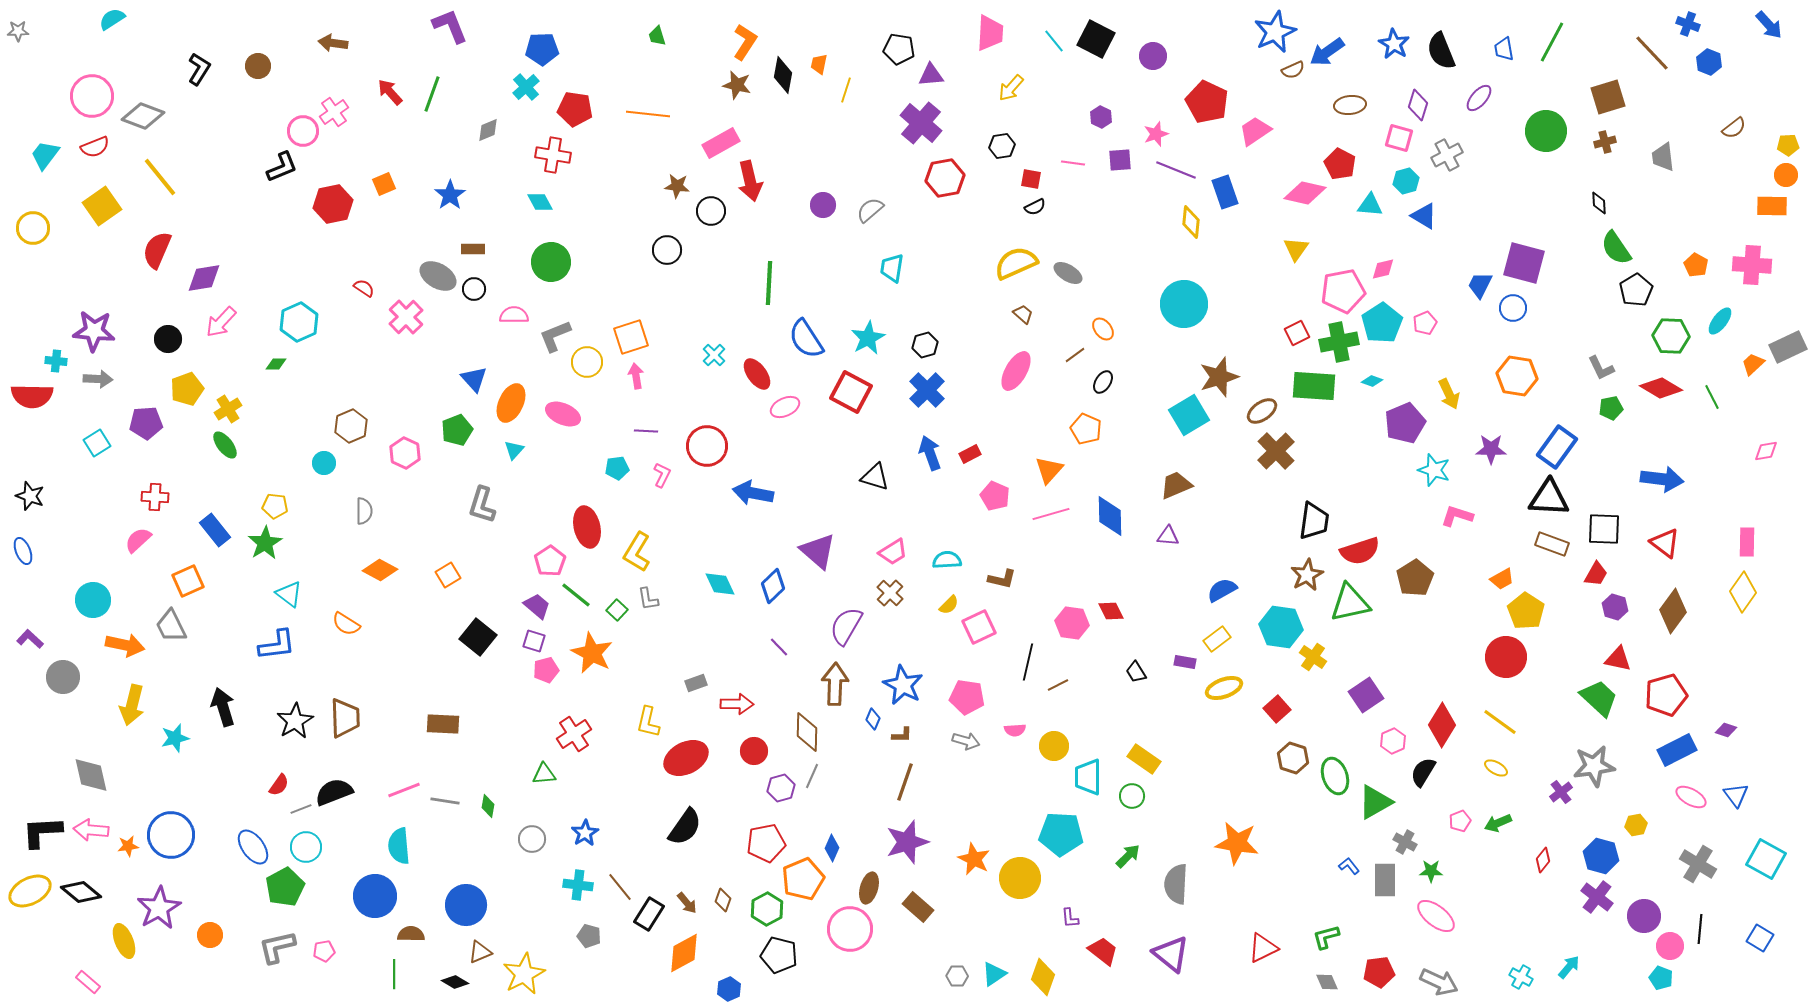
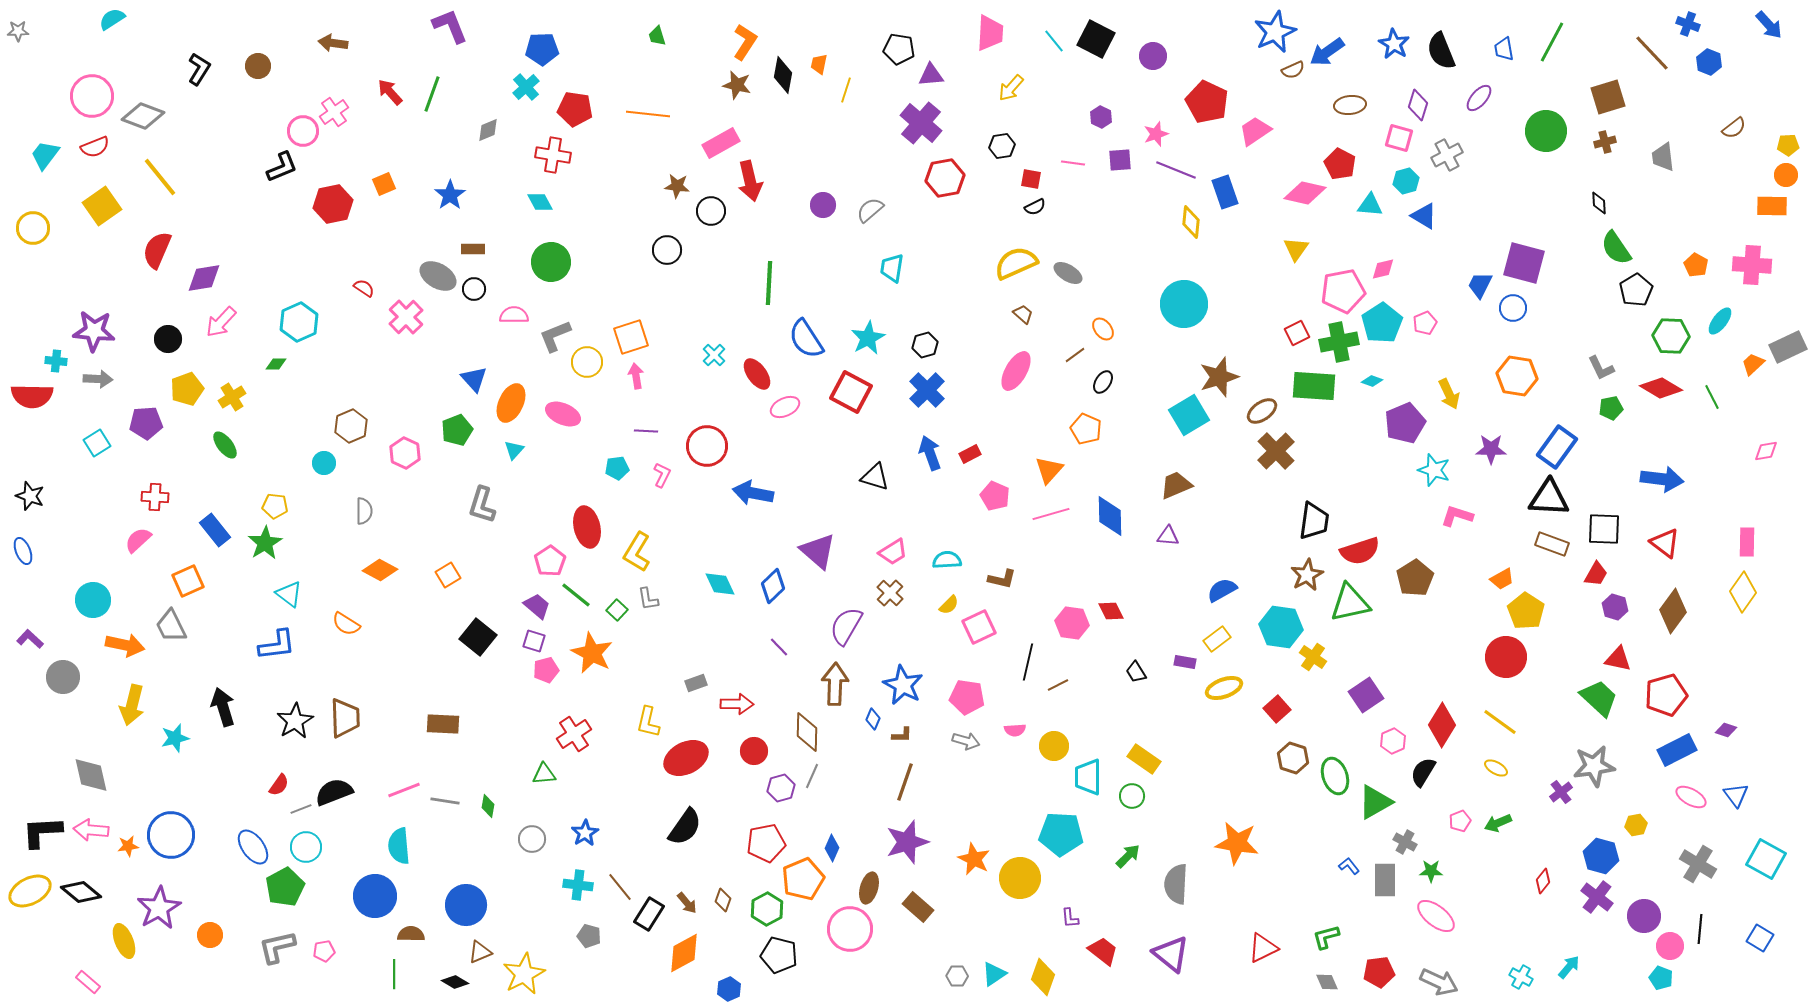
yellow cross at (228, 409): moved 4 px right, 12 px up
red diamond at (1543, 860): moved 21 px down
